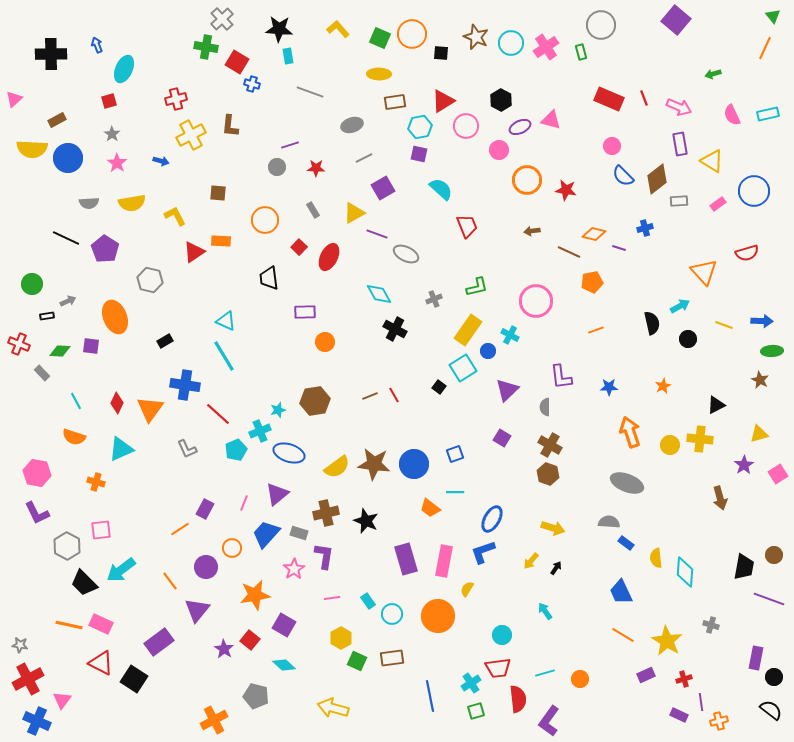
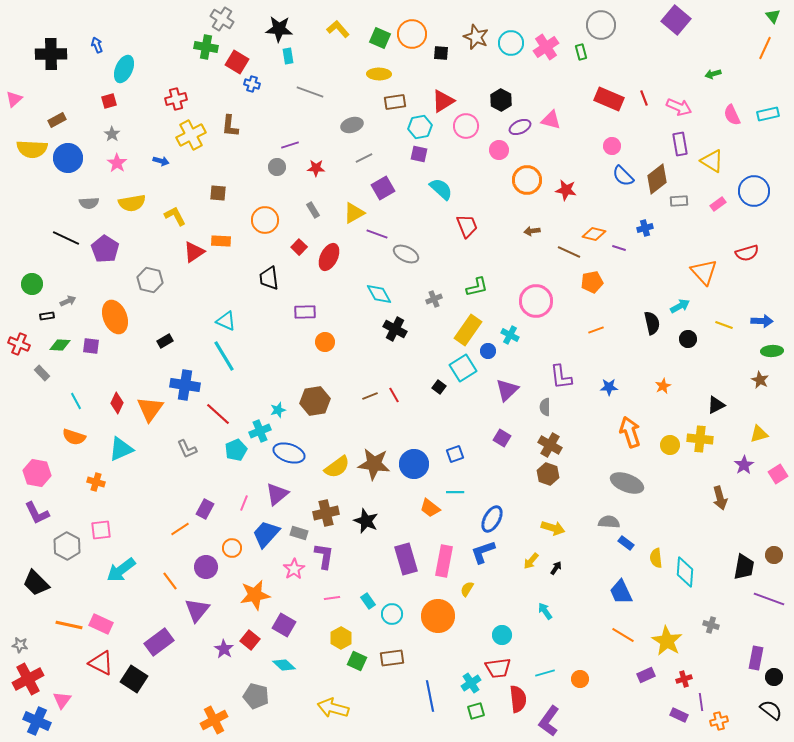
gray cross at (222, 19): rotated 15 degrees counterclockwise
green diamond at (60, 351): moved 6 px up
black trapezoid at (84, 583): moved 48 px left
